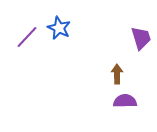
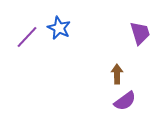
purple trapezoid: moved 1 px left, 5 px up
purple semicircle: rotated 145 degrees clockwise
